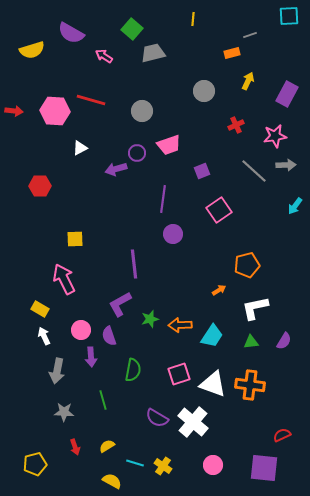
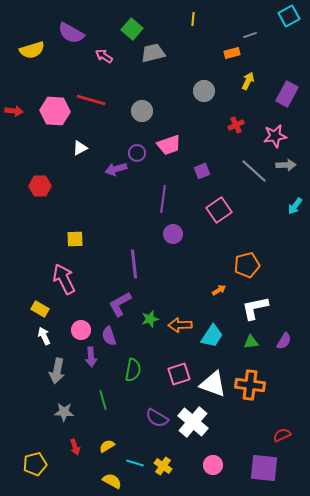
cyan square at (289, 16): rotated 25 degrees counterclockwise
